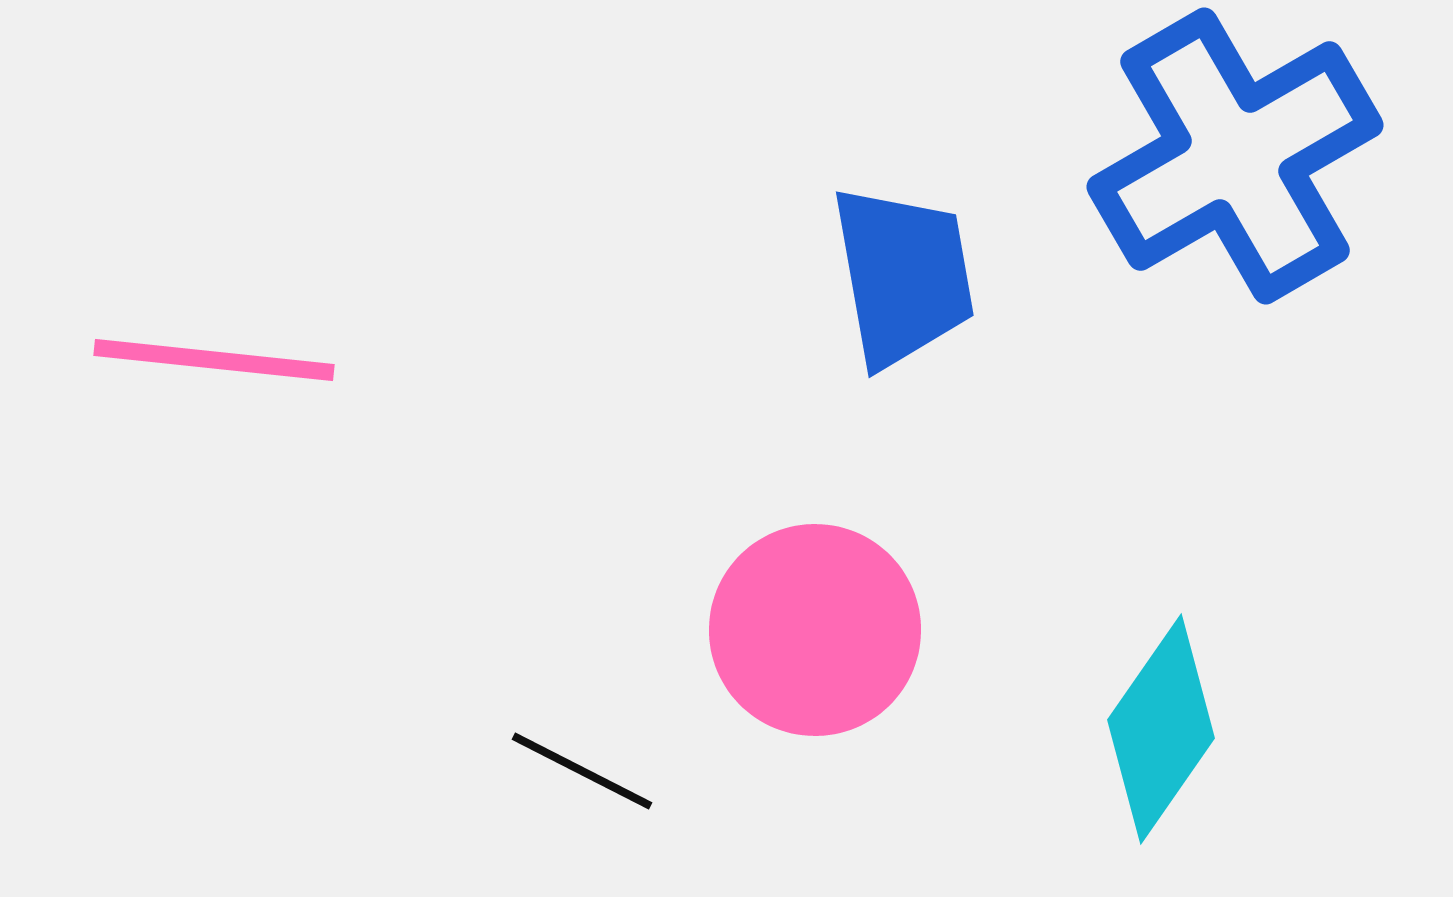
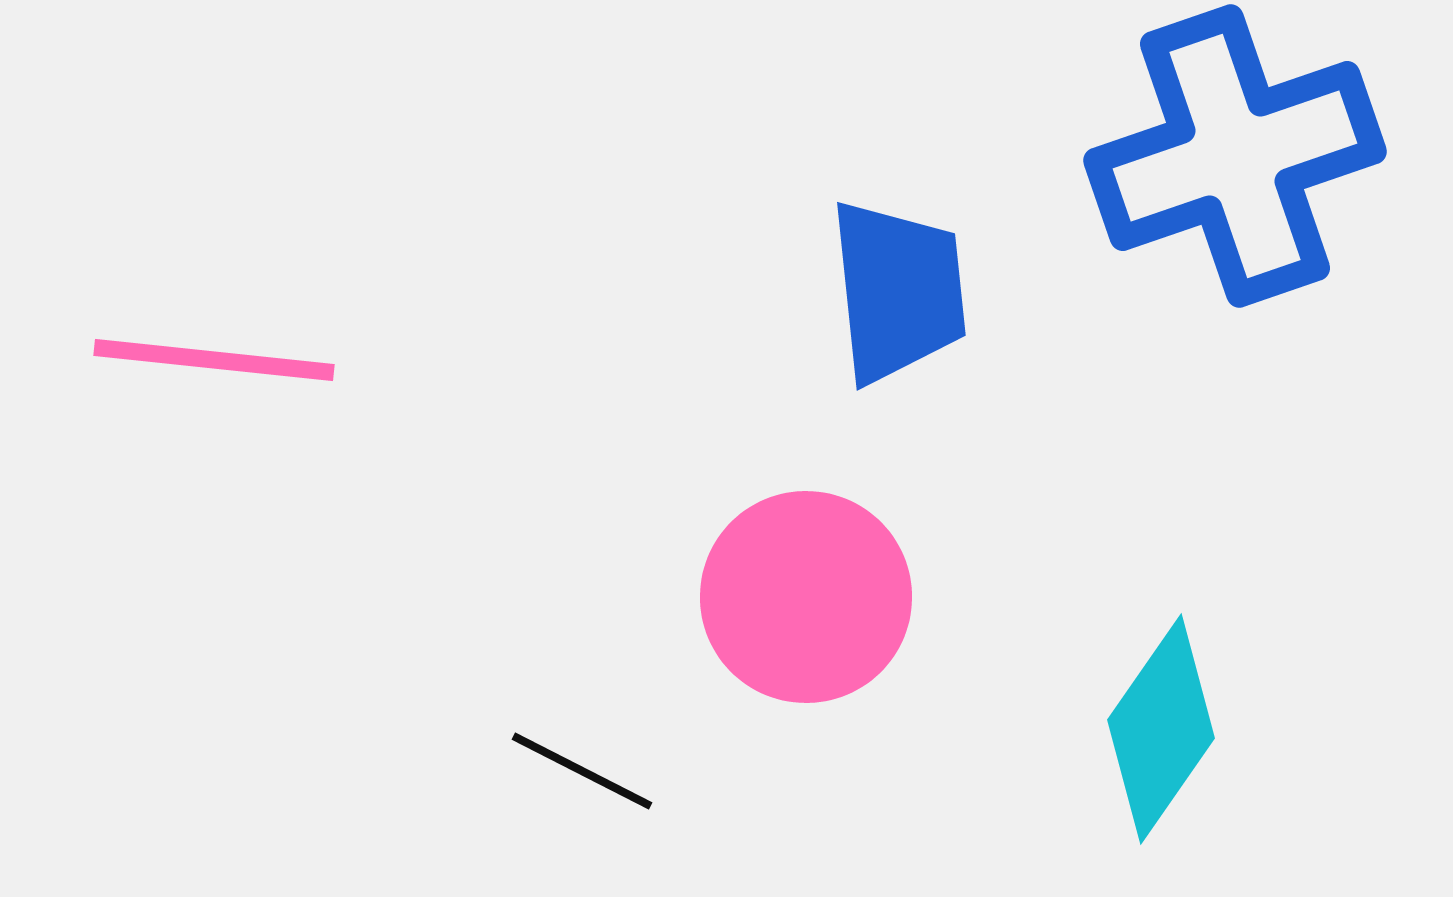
blue cross: rotated 11 degrees clockwise
blue trapezoid: moved 5 px left, 15 px down; rotated 4 degrees clockwise
pink circle: moved 9 px left, 33 px up
